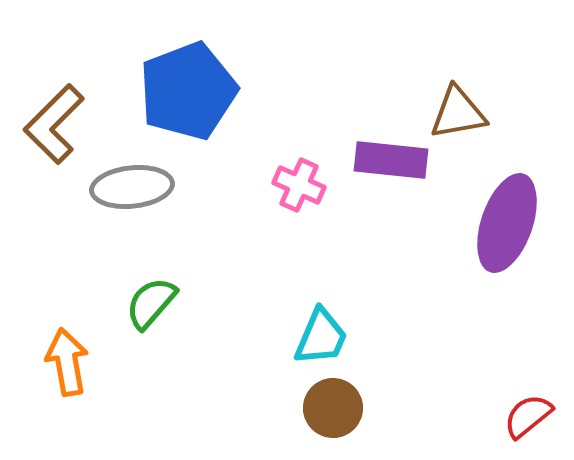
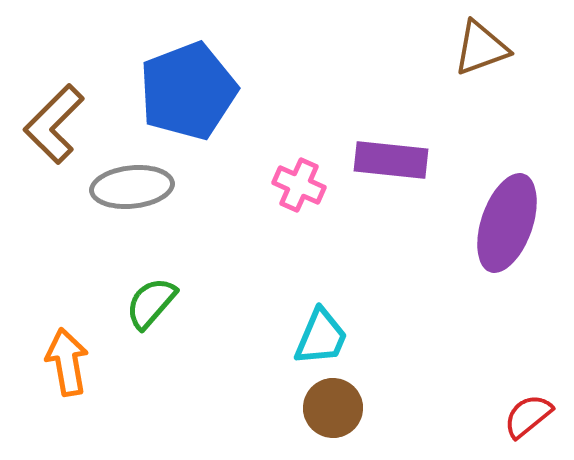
brown triangle: moved 23 px right, 65 px up; rotated 10 degrees counterclockwise
